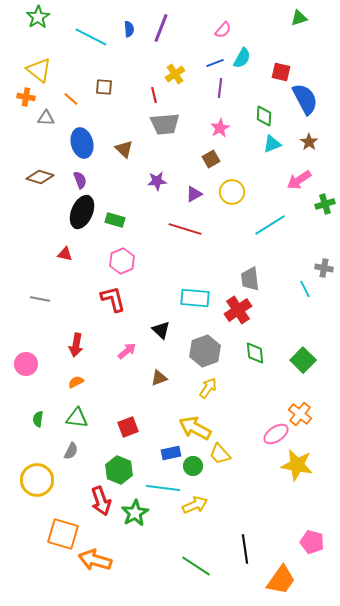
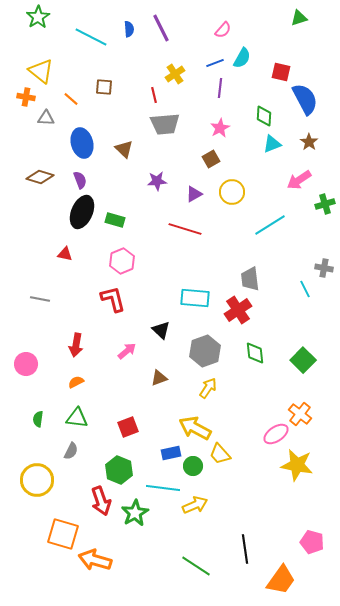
purple line at (161, 28): rotated 48 degrees counterclockwise
yellow triangle at (39, 70): moved 2 px right, 1 px down
